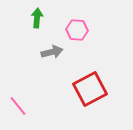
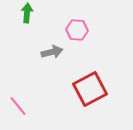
green arrow: moved 10 px left, 5 px up
